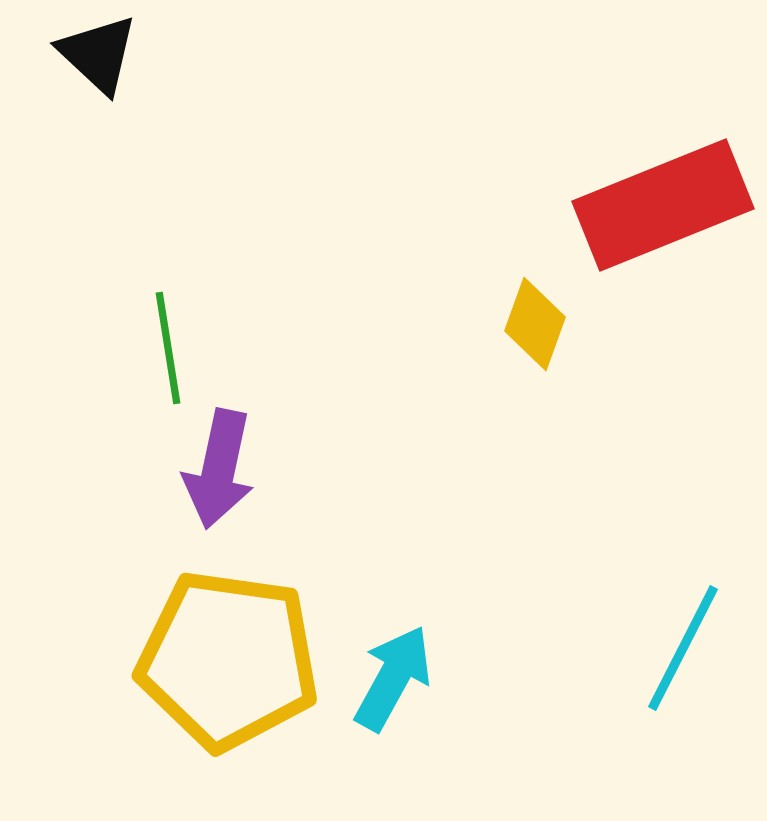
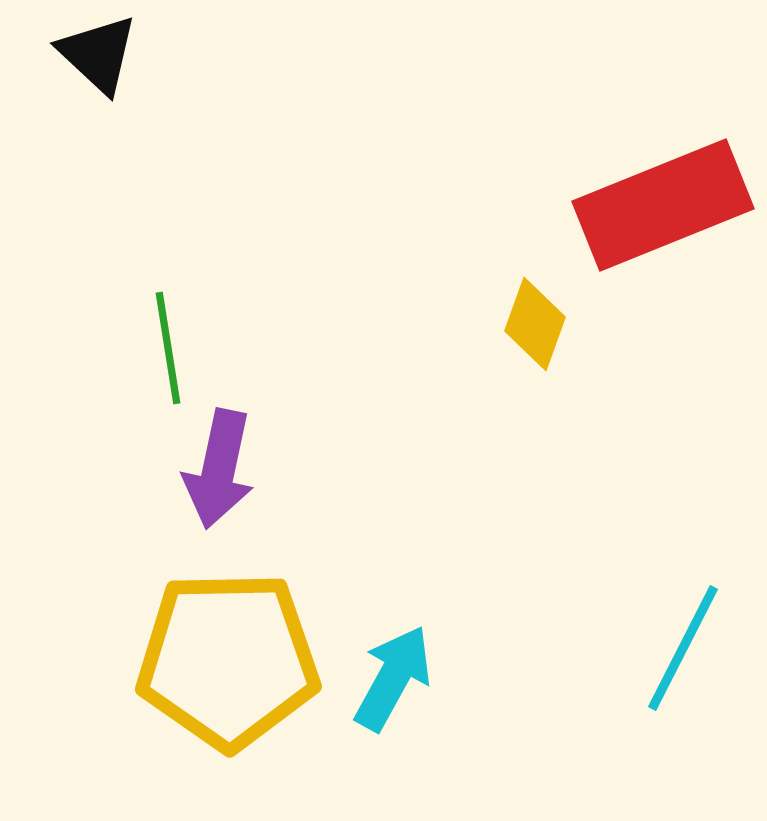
yellow pentagon: rotated 9 degrees counterclockwise
